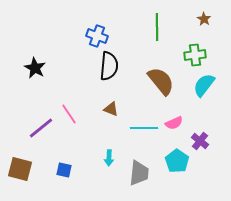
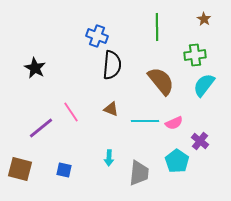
black semicircle: moved 3 px right, 1 px up
pink line: moved 2 px right, 2 px up
cyan line: moved 1 px right, 7 px up
